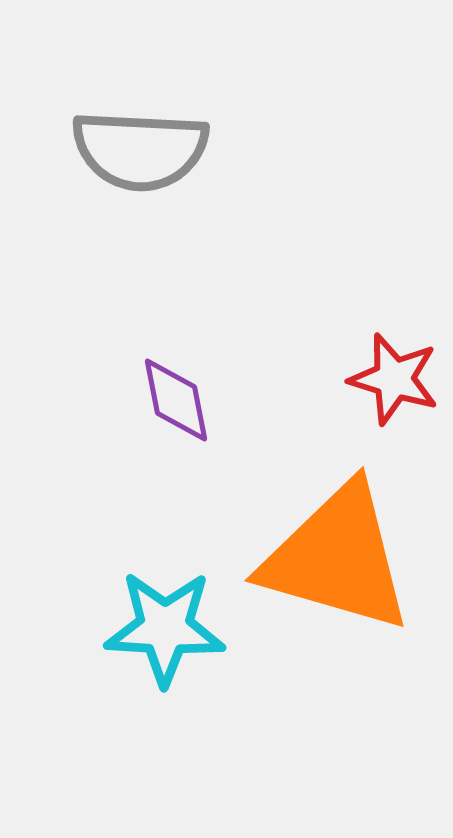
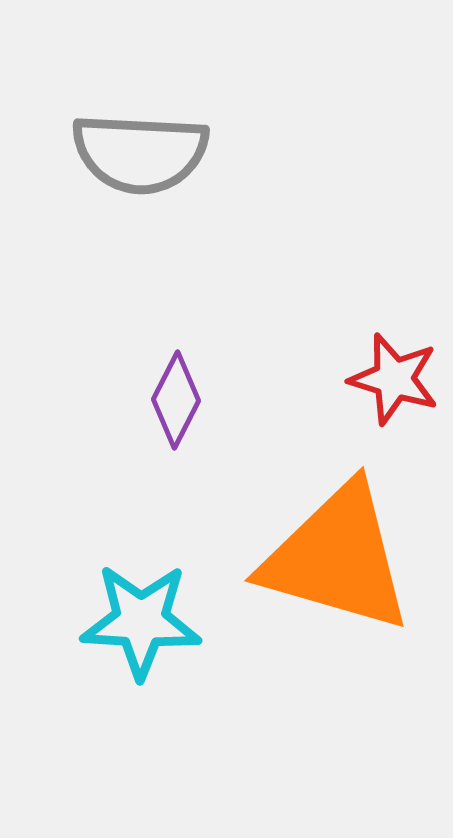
gray semicircle: moved 3 px down
purple diamond: rotated 38 degrees clockwise
cyan star: moved 24 px left, 7 px up
